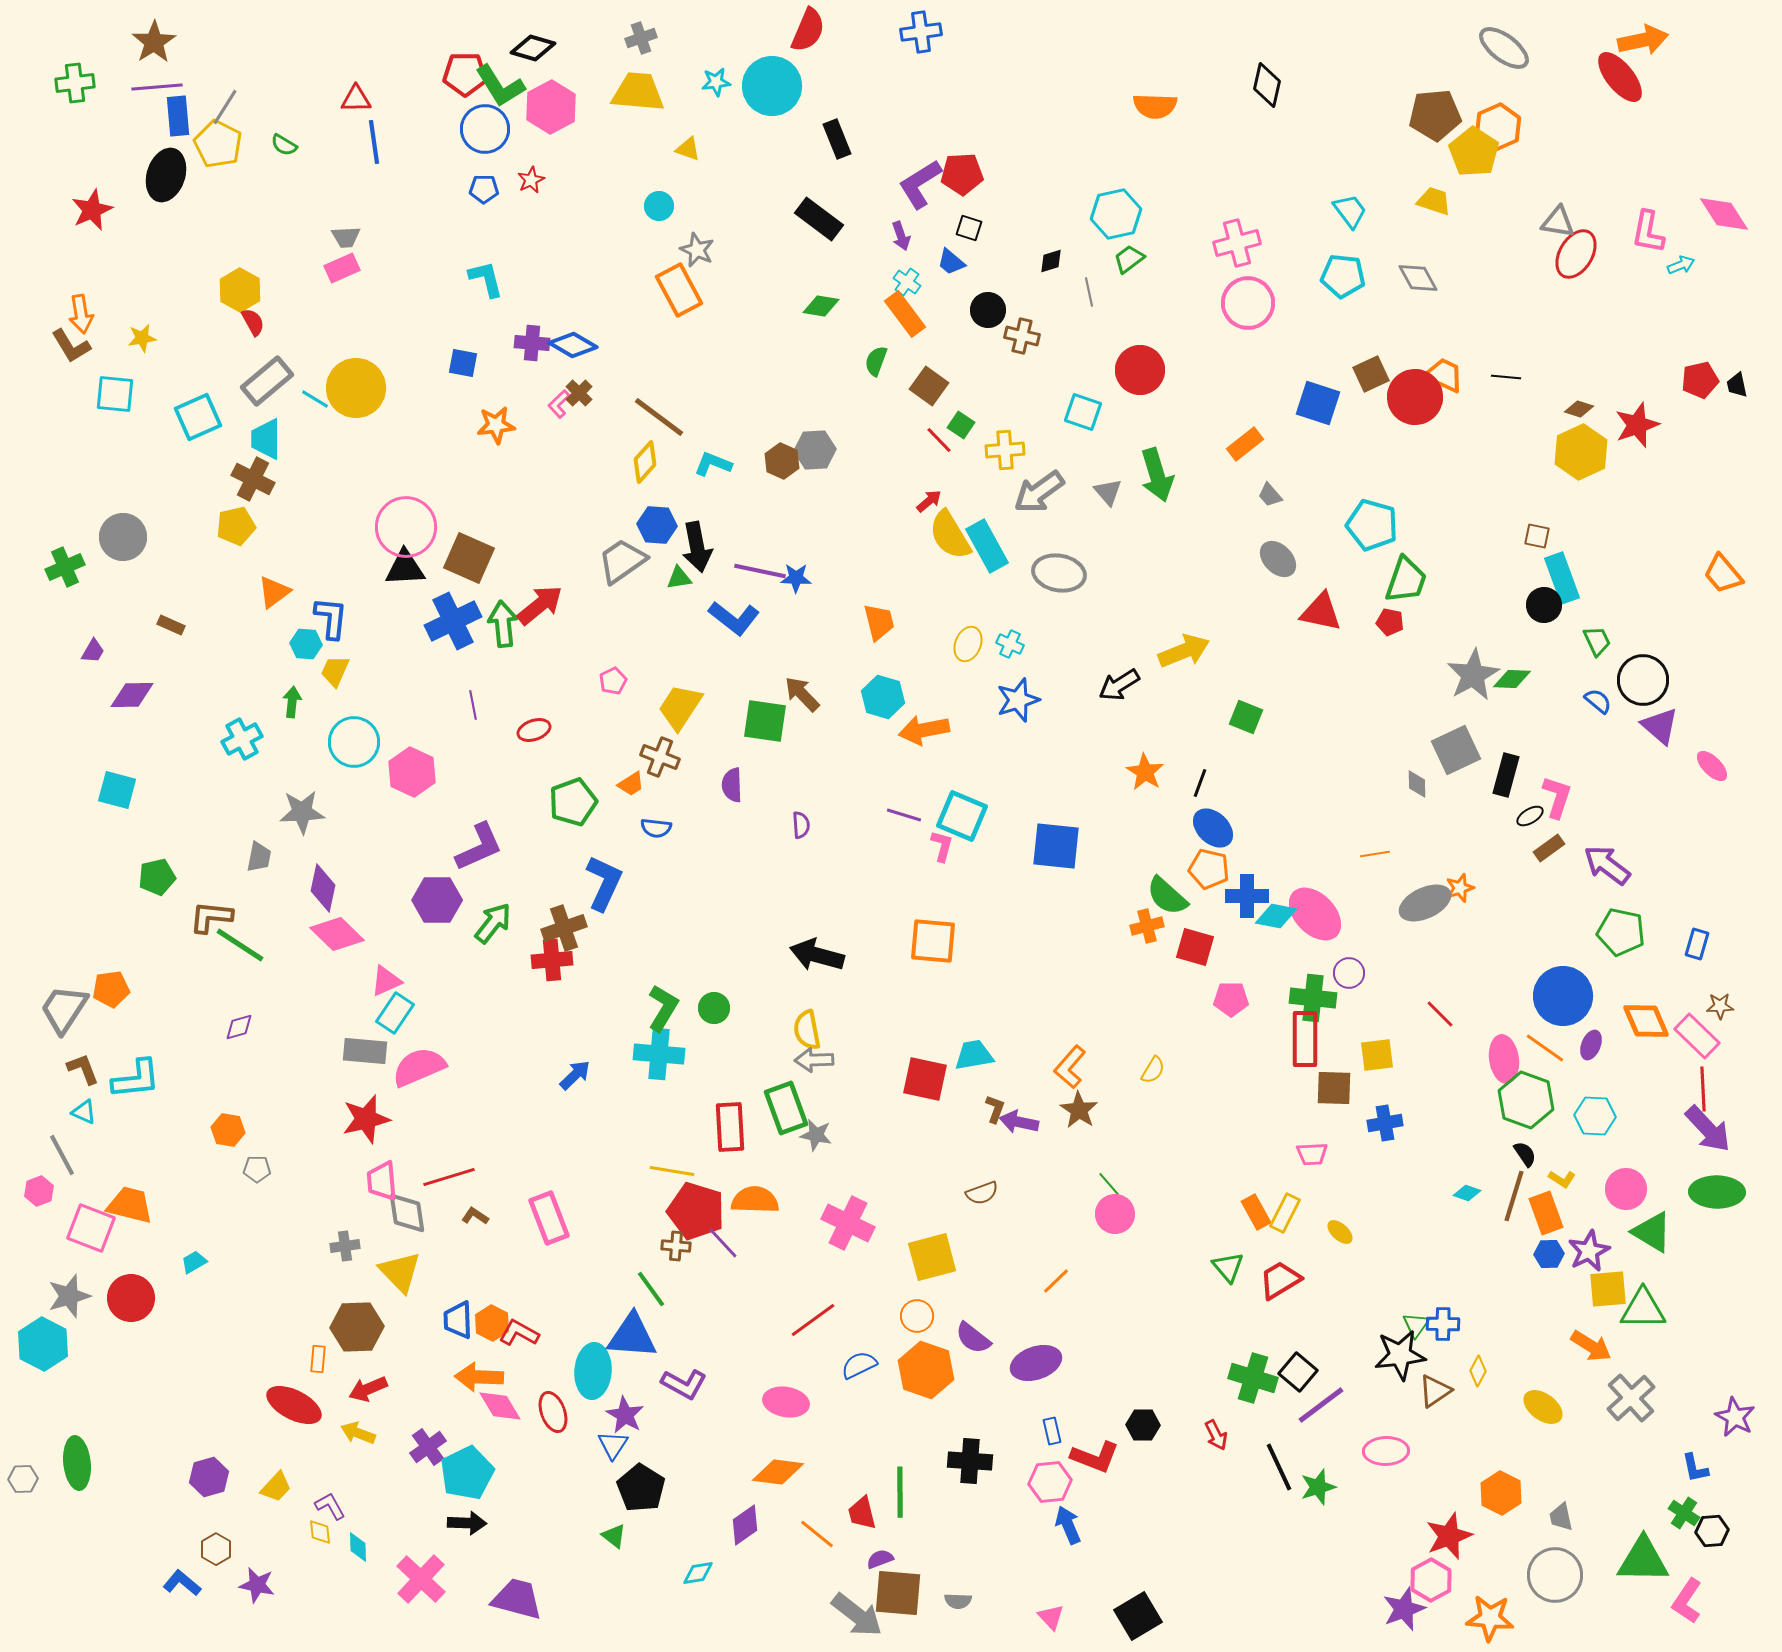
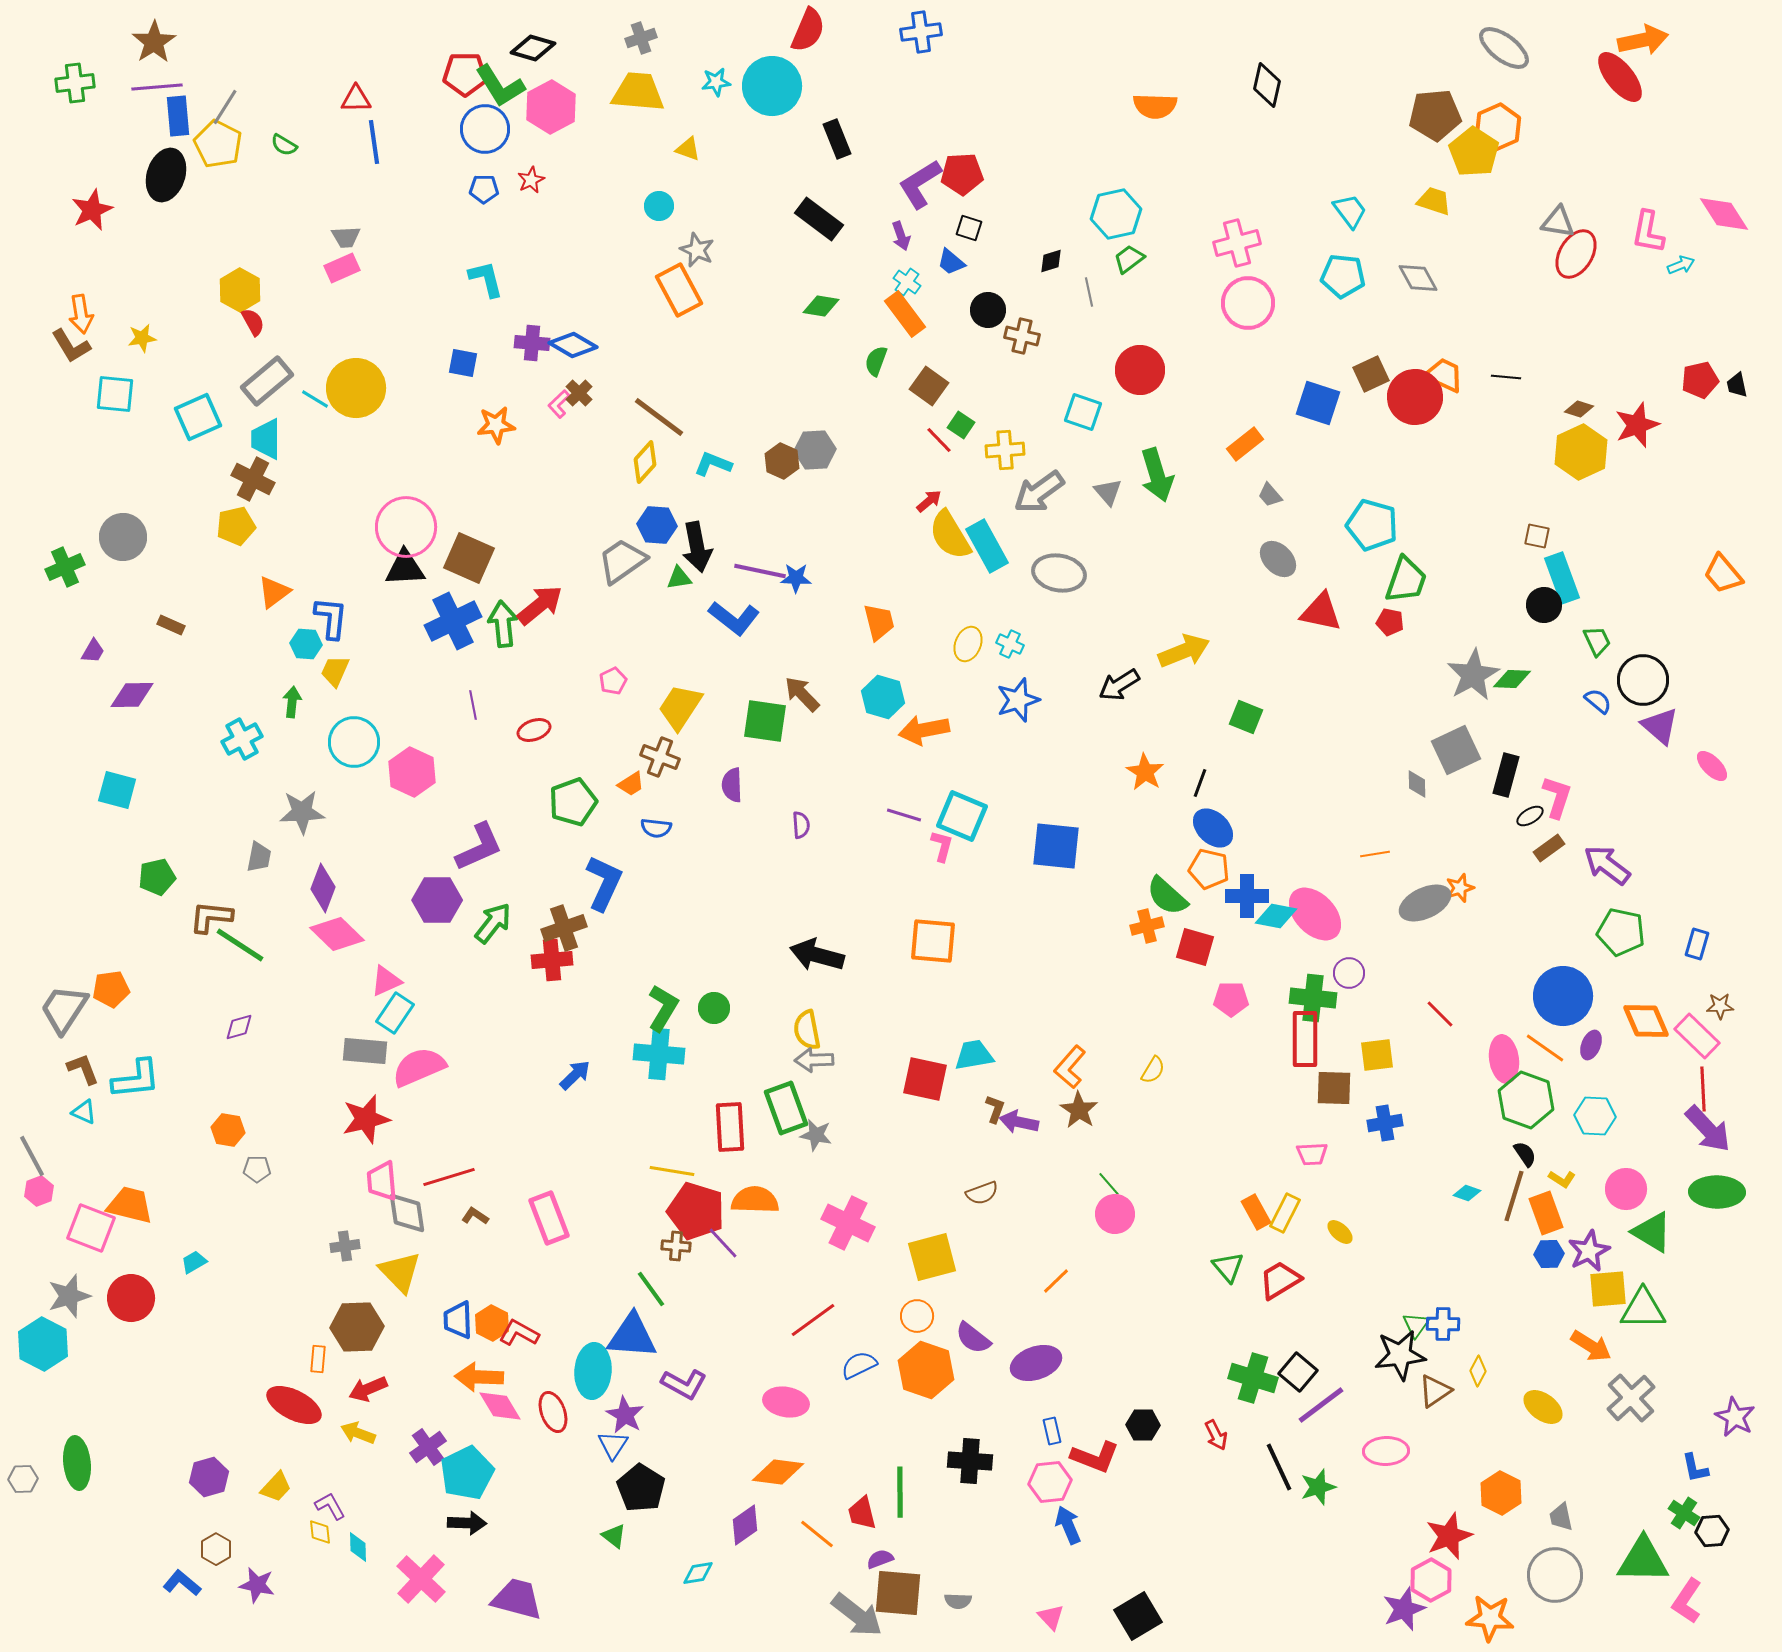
purple diamond at (323, 888): rotated 9 degrees clockwise
gray line at (62, 1155): moved 30 px left, 1 px down
